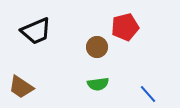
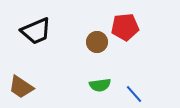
red pentagon: rotated 8 degrees clockwise
brown circle: moved 5 px up
green semicircle: moved 2 px right, 1 px down
blue line: moved 14 px left
